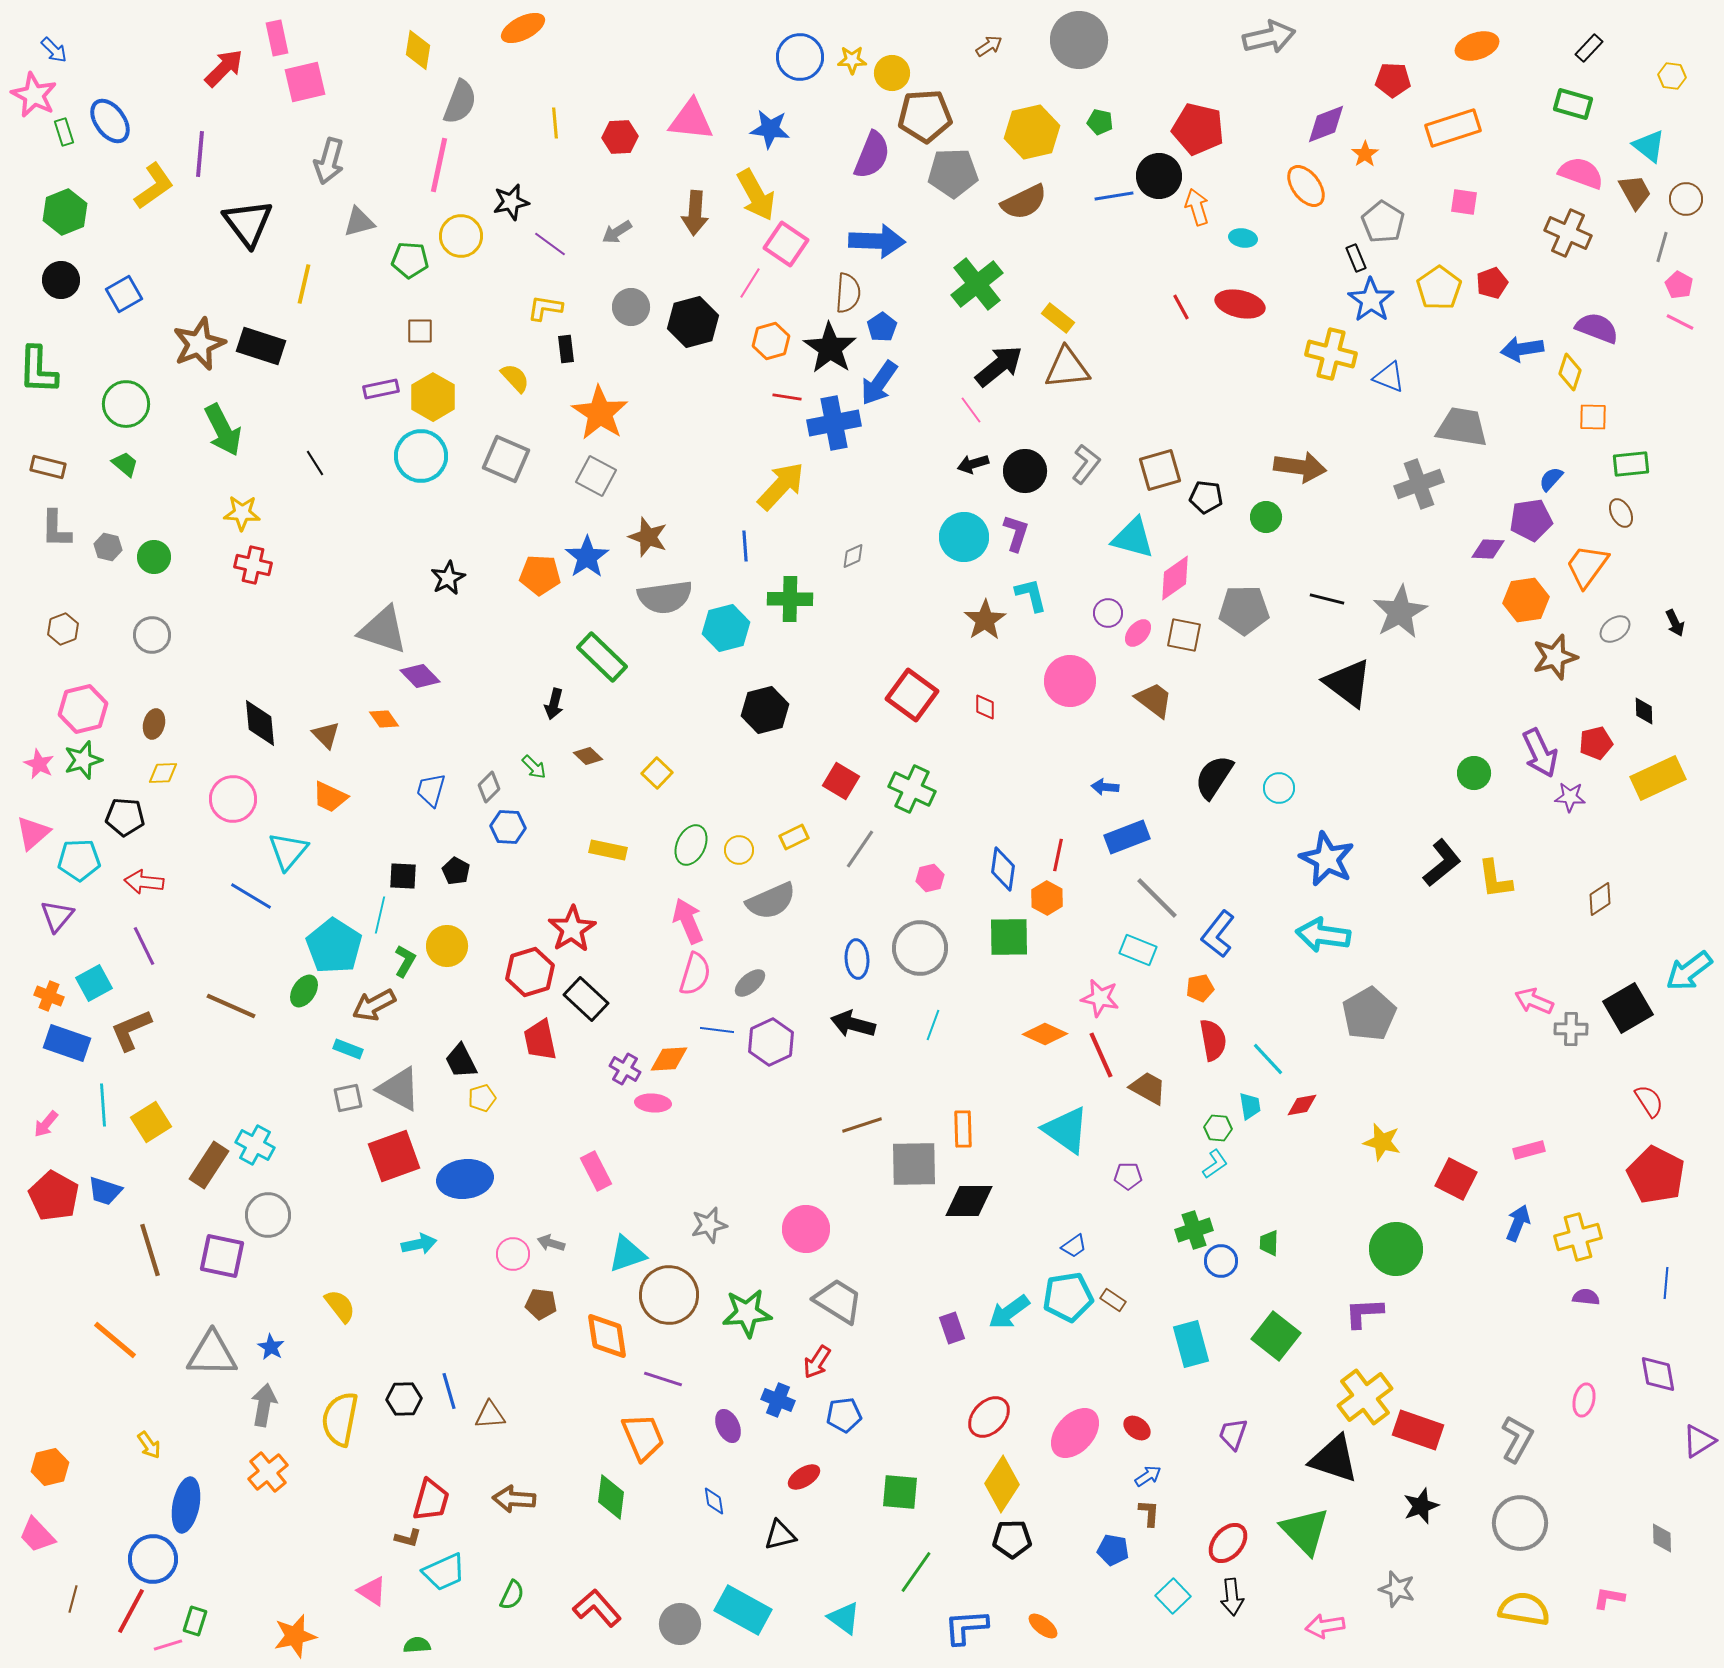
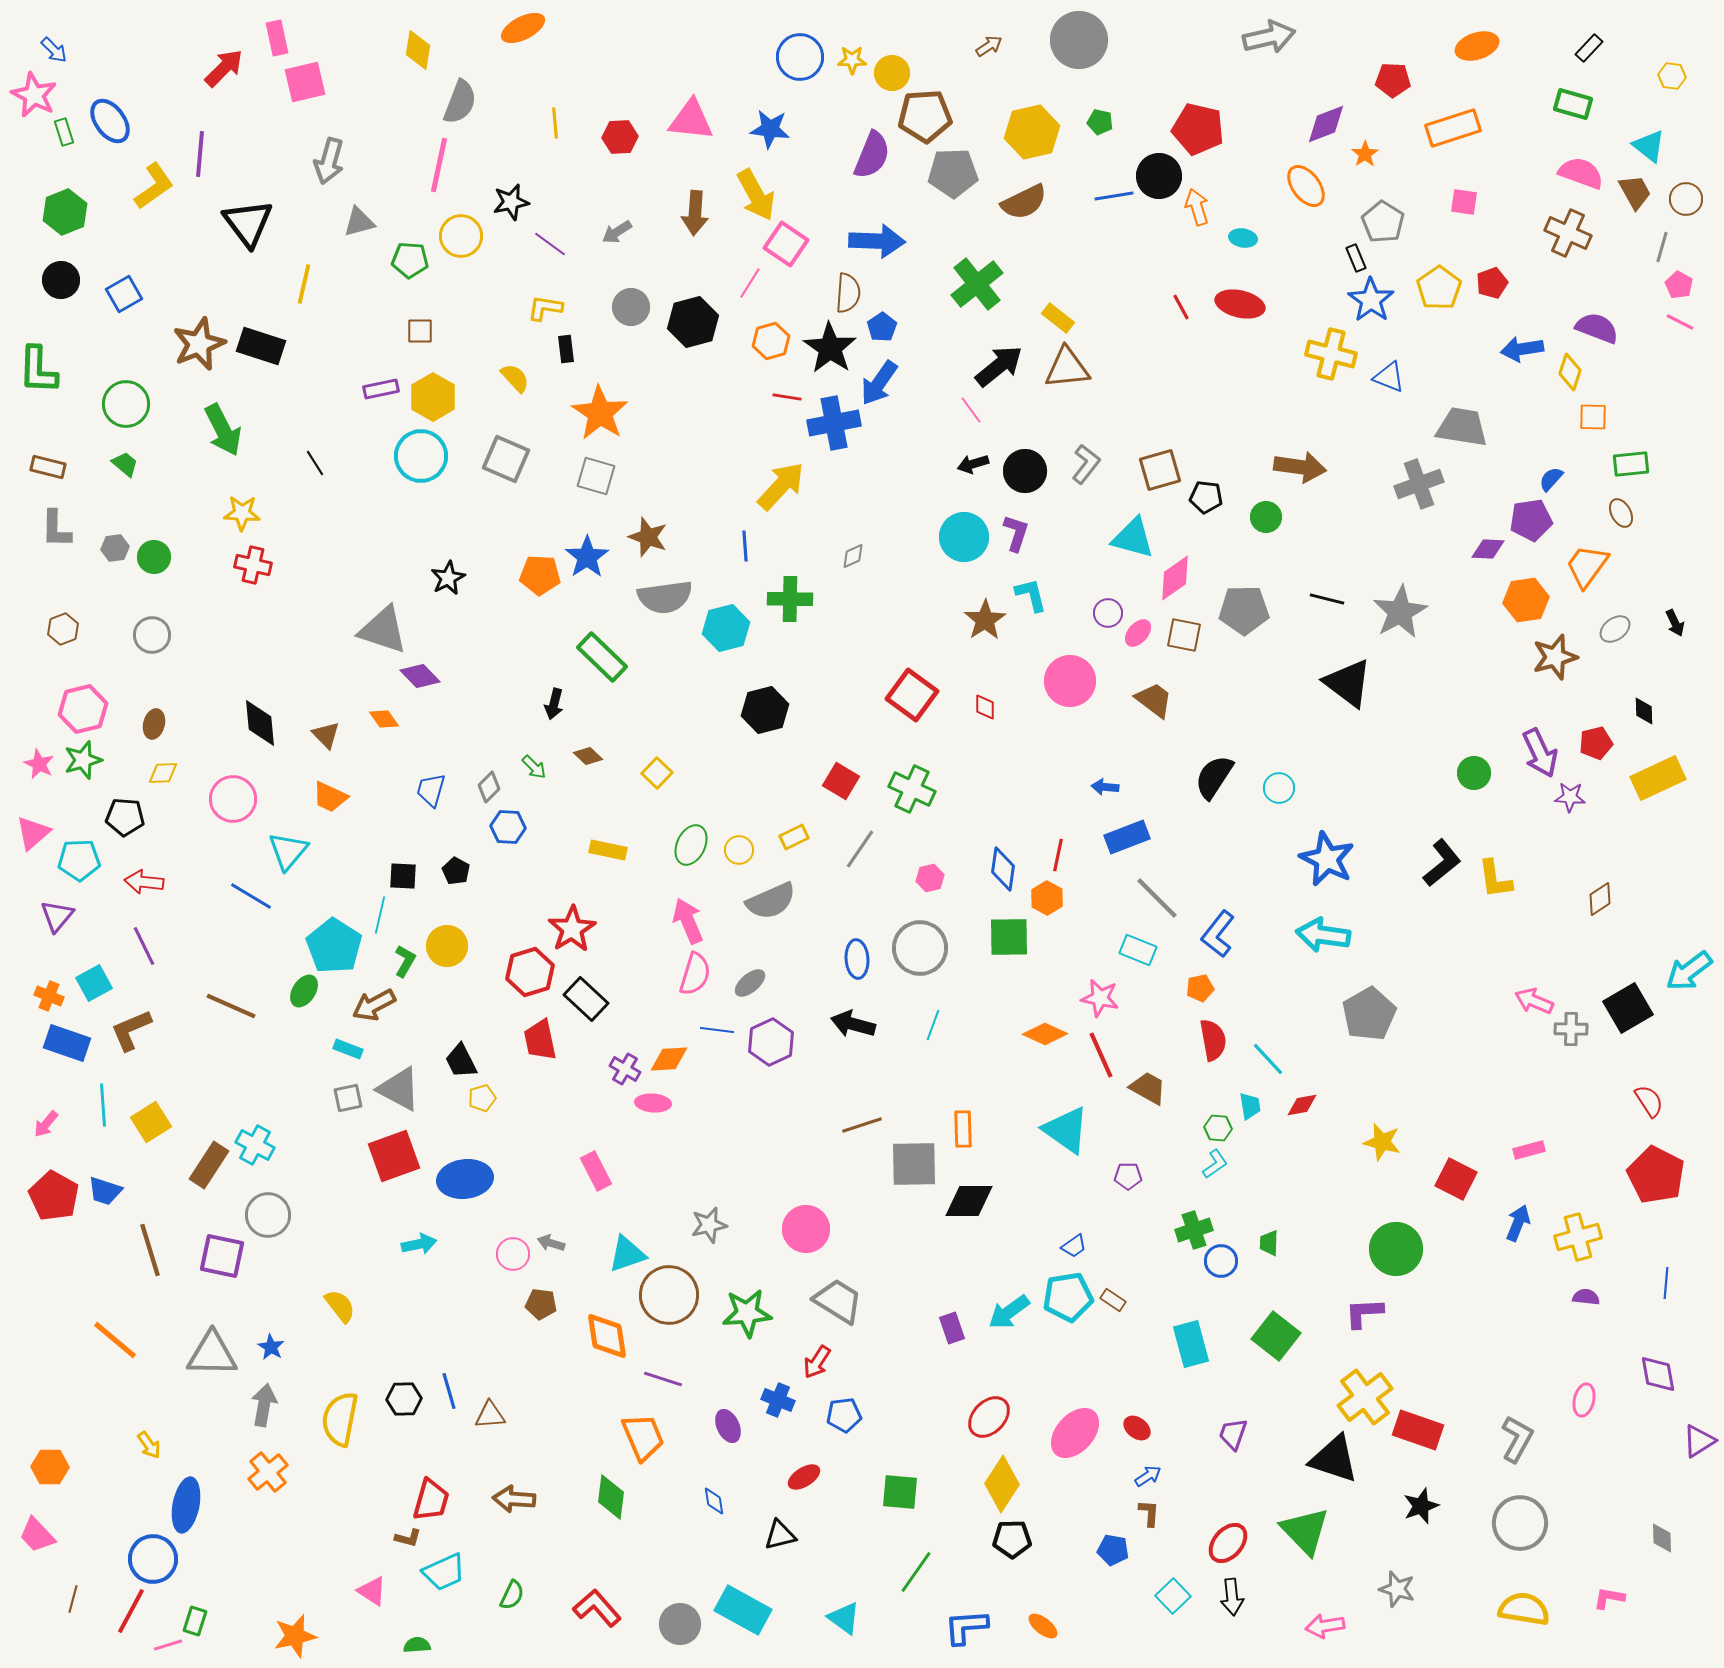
gray square at (596, 476): rotated 12 degrees counterclockwise
gray hexagon at (108, 547): moved 7 px right, 1 px down; rotated 20 degrees counterclockwise
orange hexagon at (50, 1467): rotated 15 degrees clockwise
